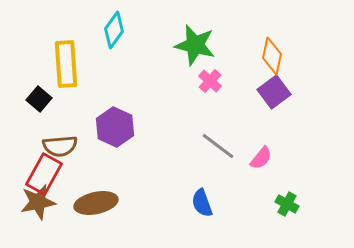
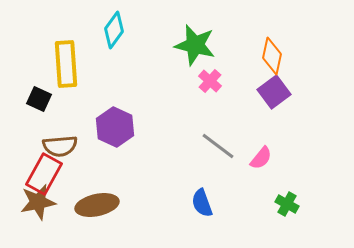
black square: rotated 15 degrees counterclockwise
brown ellipse: moved 1 px right, 2 px down
